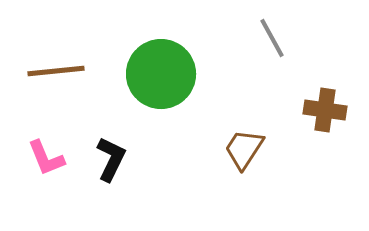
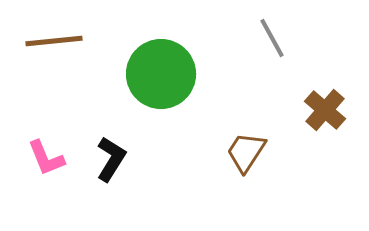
brown line: moved 2 px left, 30 px up
brown cross: rotated 33 degrees clockwise
brown trapezoid: moved 2 px right, 3 px down
black L-shape: rotated 6 degrees clockwise
